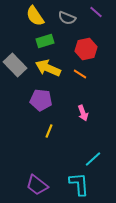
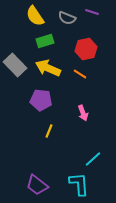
purple line: moved 4 px left; rotated 24 degrees counterclockwise
